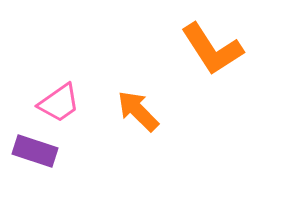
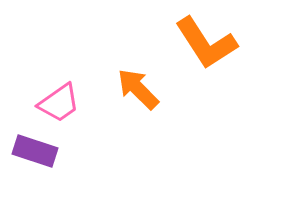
orange L-shape: moved 6 px left, 6 px up
orange arrow: moved 22 px up
